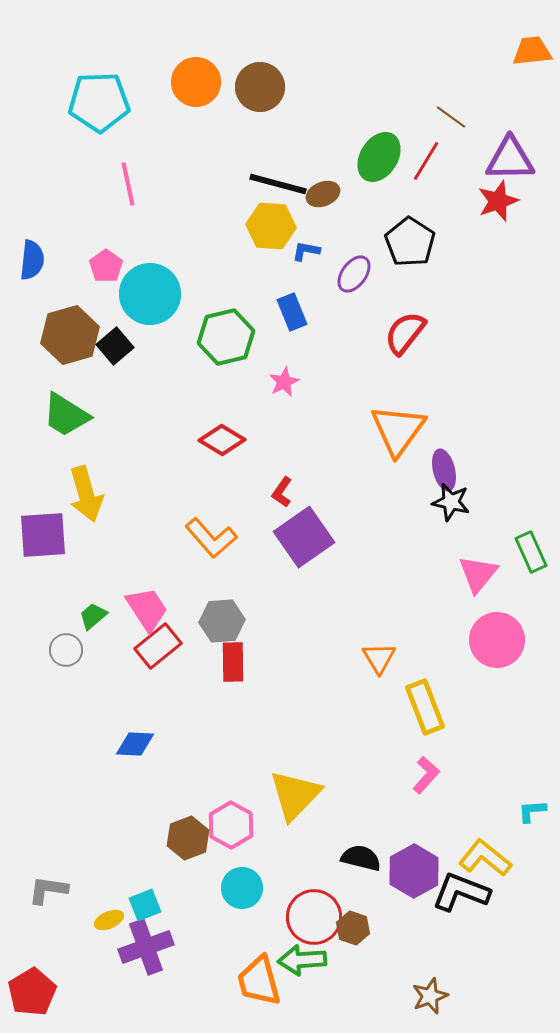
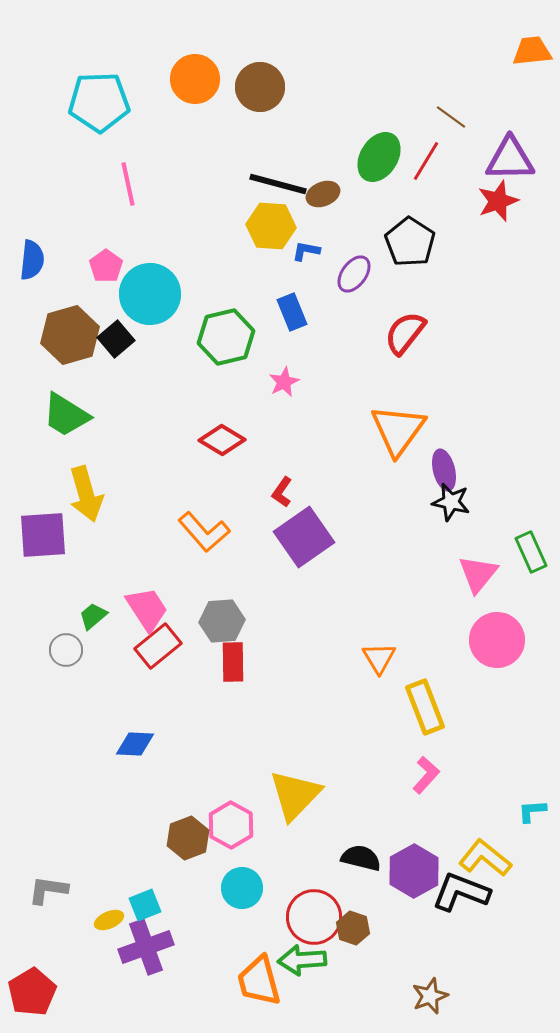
orange circle at (196, 82): moved 1 px left, 3 px up
black square at (115, 346): moved 1 px right, 7 px up
orange L-shape at (211, 538): moved 7 px left, 6 px up
